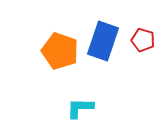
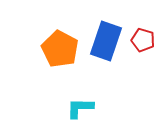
blue rectangle: moved 3 px right
orange pentagon: moved 2 px up; rotated 9 degrees clockwise
